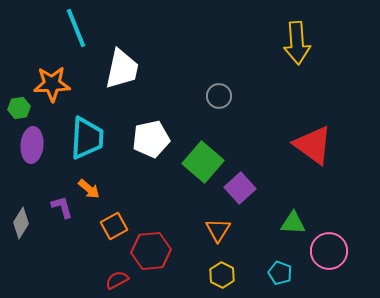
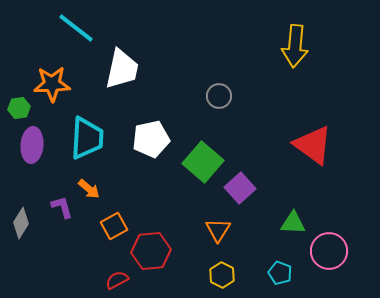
cyan line: rotated 30 degrees counterclockwise
yellow arrow: moved 2 px left, 3 px down; rotated 9 degrees clockwise
